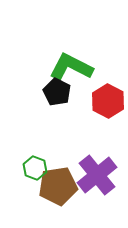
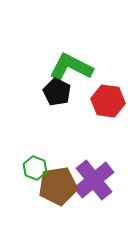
red hexagon: rotated 20 degrees counterclockwise
purple cross: moved 3 px left, 5 px down
